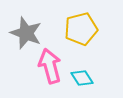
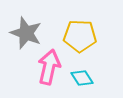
yellow pentagon: moved 1 px left, 7 px down; rotated 16 degrees clockwise
pink arrow: moved 1 px left, 1 px down; rotated 28 degrees clockwise
